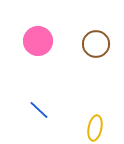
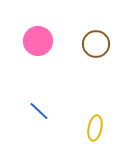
blue line: moved 1 px down
